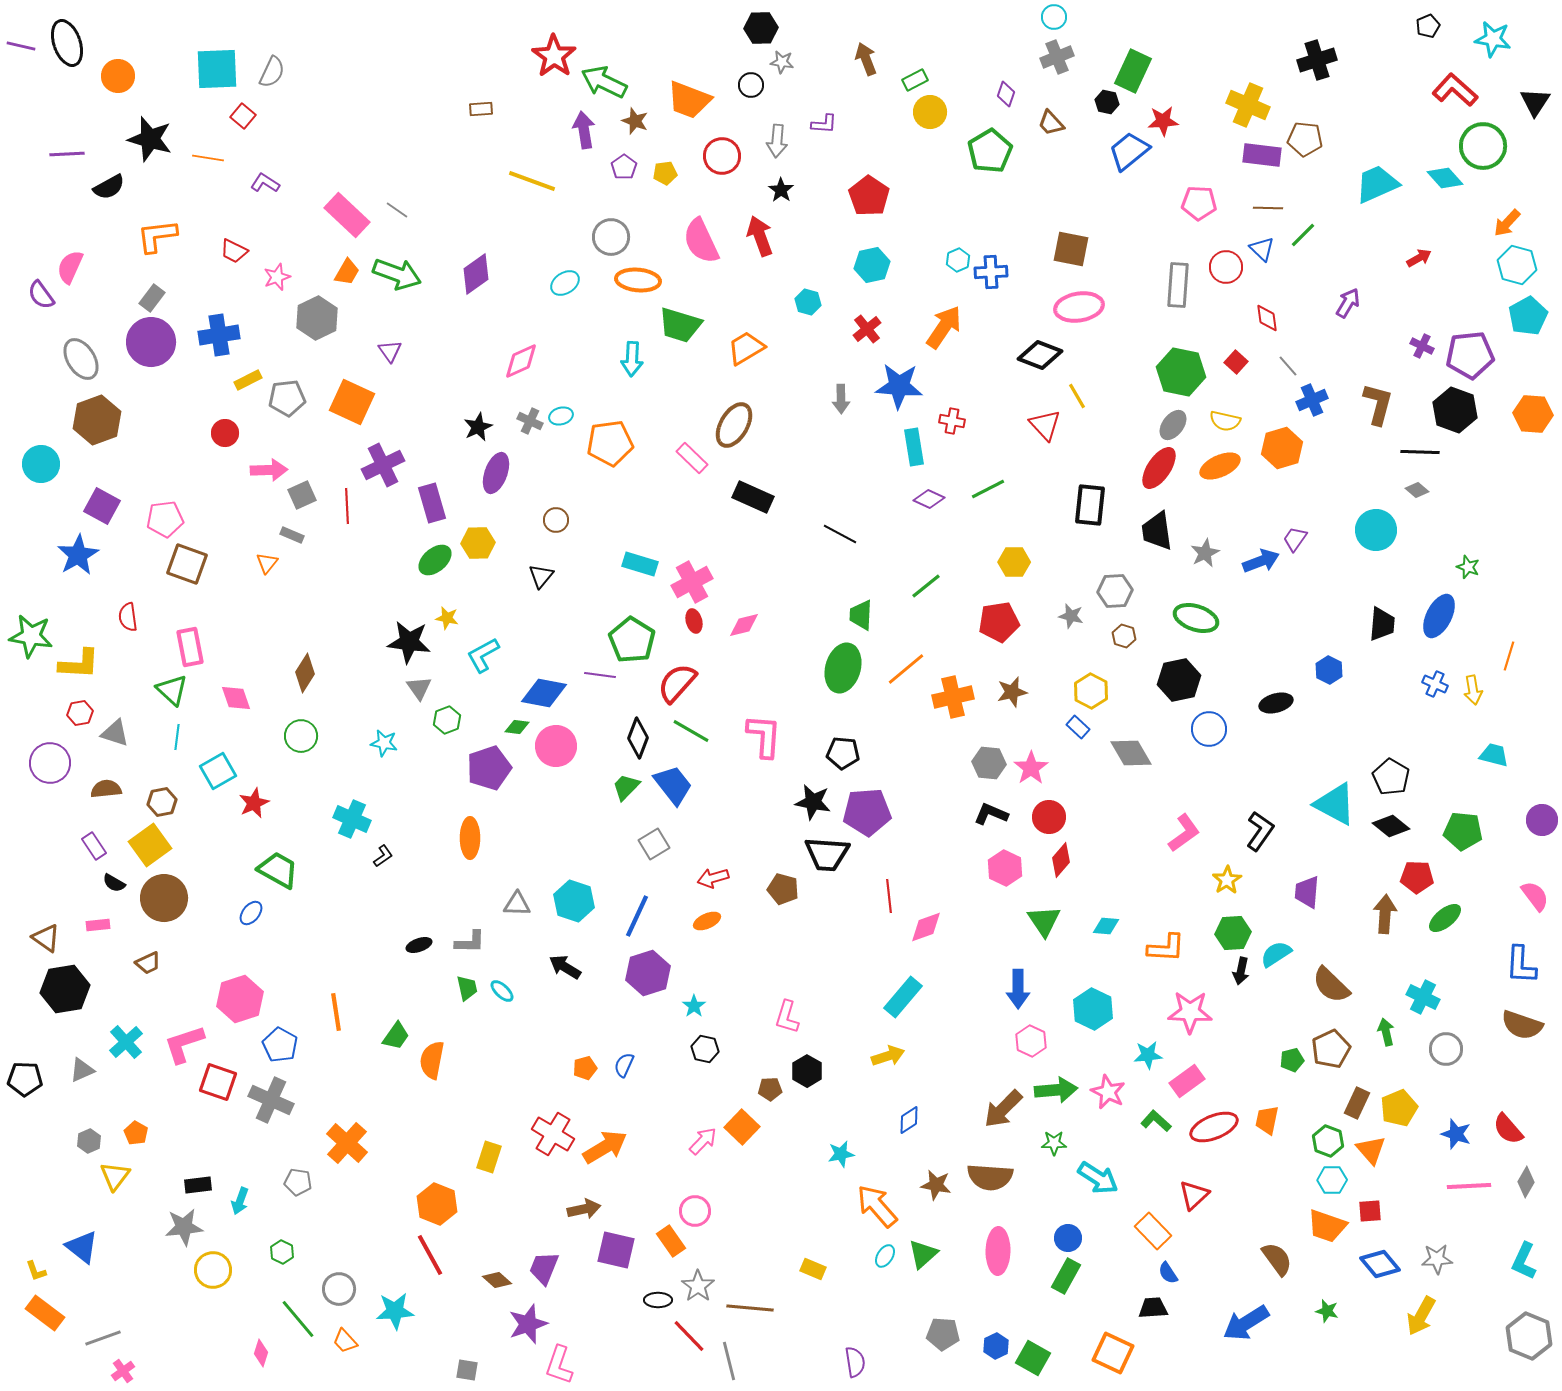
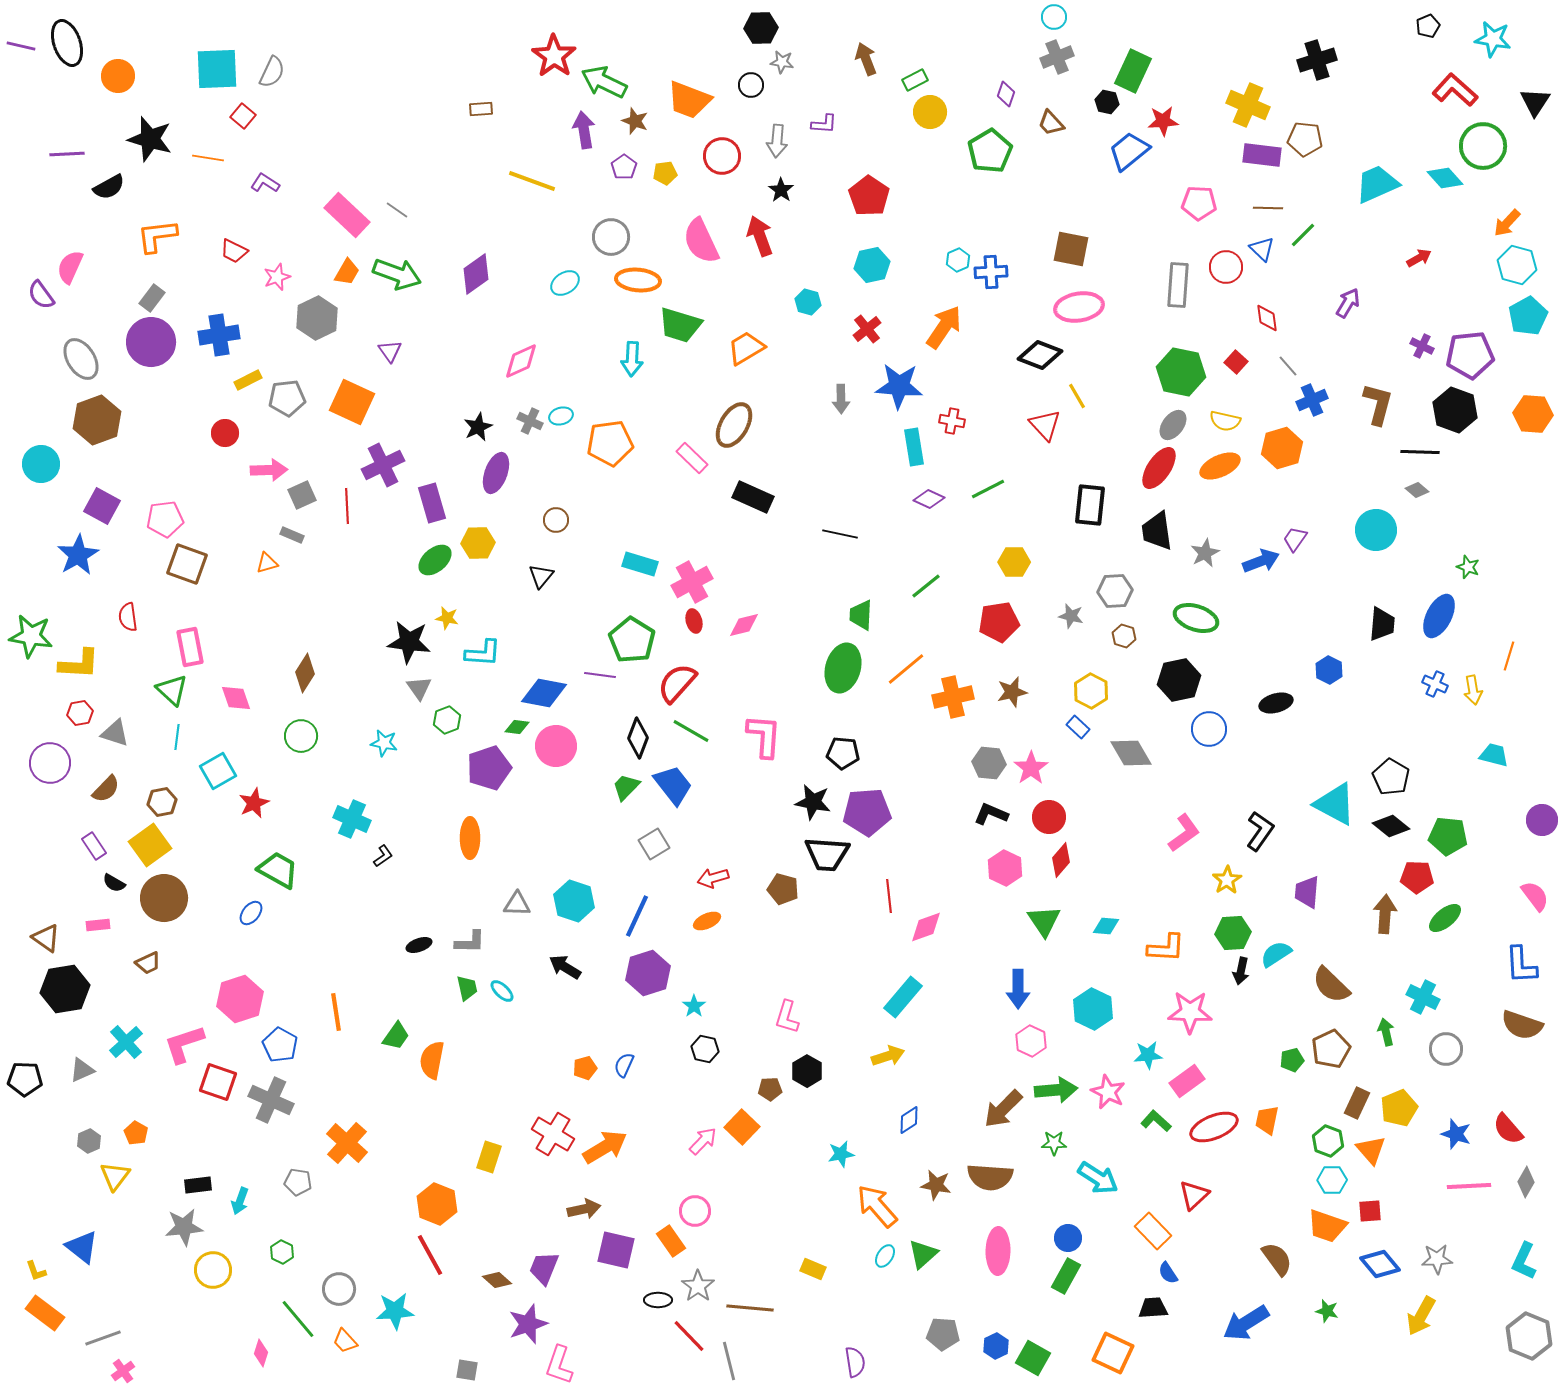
black line at (840, 534): rotated 16 degrees counterclockwise
orange triangle at (267, 563): rotated 35 degrees clockwise
cyan L-shape at (483, 655): moved 2 px up; rotated 147 degrees counterclockwise
brown semicircle at (106, 789): rotated 140 degrees clockwise
green pentagon at (1463, 831): moved 15 px left, 5 px down
blue L-shape at (1521, 965): rotated 6 degrees counterclockwise
